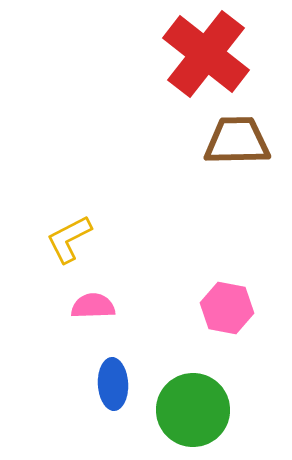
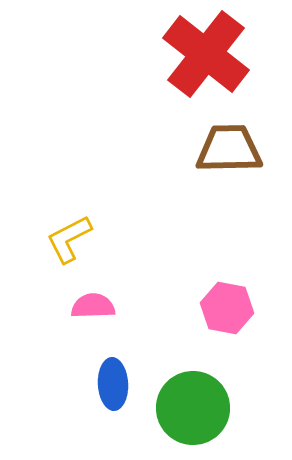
brown trapezoid: moved 8 px left, 8 px down
green circle: moved 2 px up
